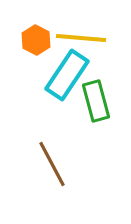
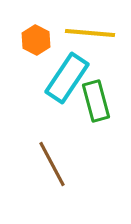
yellow line: moved 9 px right, 5 px up
cyan rectangle: moved 3 px down
